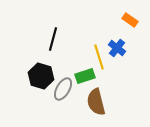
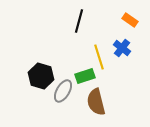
black line: moved 26 px right, 18 px up
blue cross: moved 5 px right
gray ellipse: moved 2 px down
